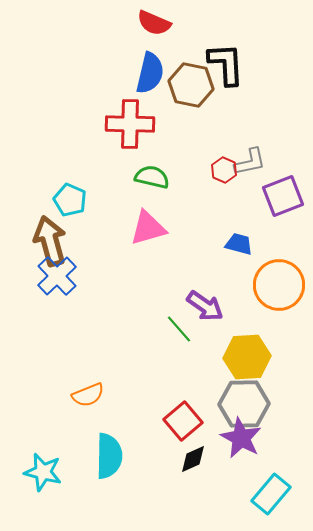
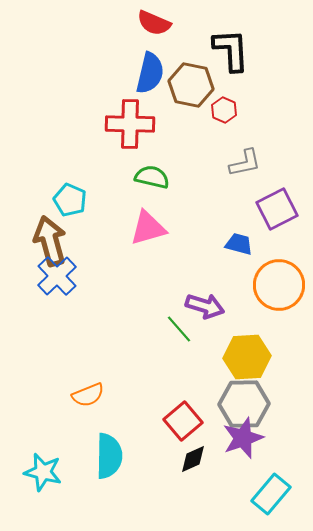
black L-shape: moved 5 px right, 14 px up
gray L-shape: moved 5 px left, 1 px down
red hexagon: moved 60 px up
purple square: moved 6 px left, 13 px down; rotated 6 degrees counterclockwise
purple arrow: rotated 18 degrees counterclockwise
purple star: moved 2 px right; rotated 24 degrees clockwise
